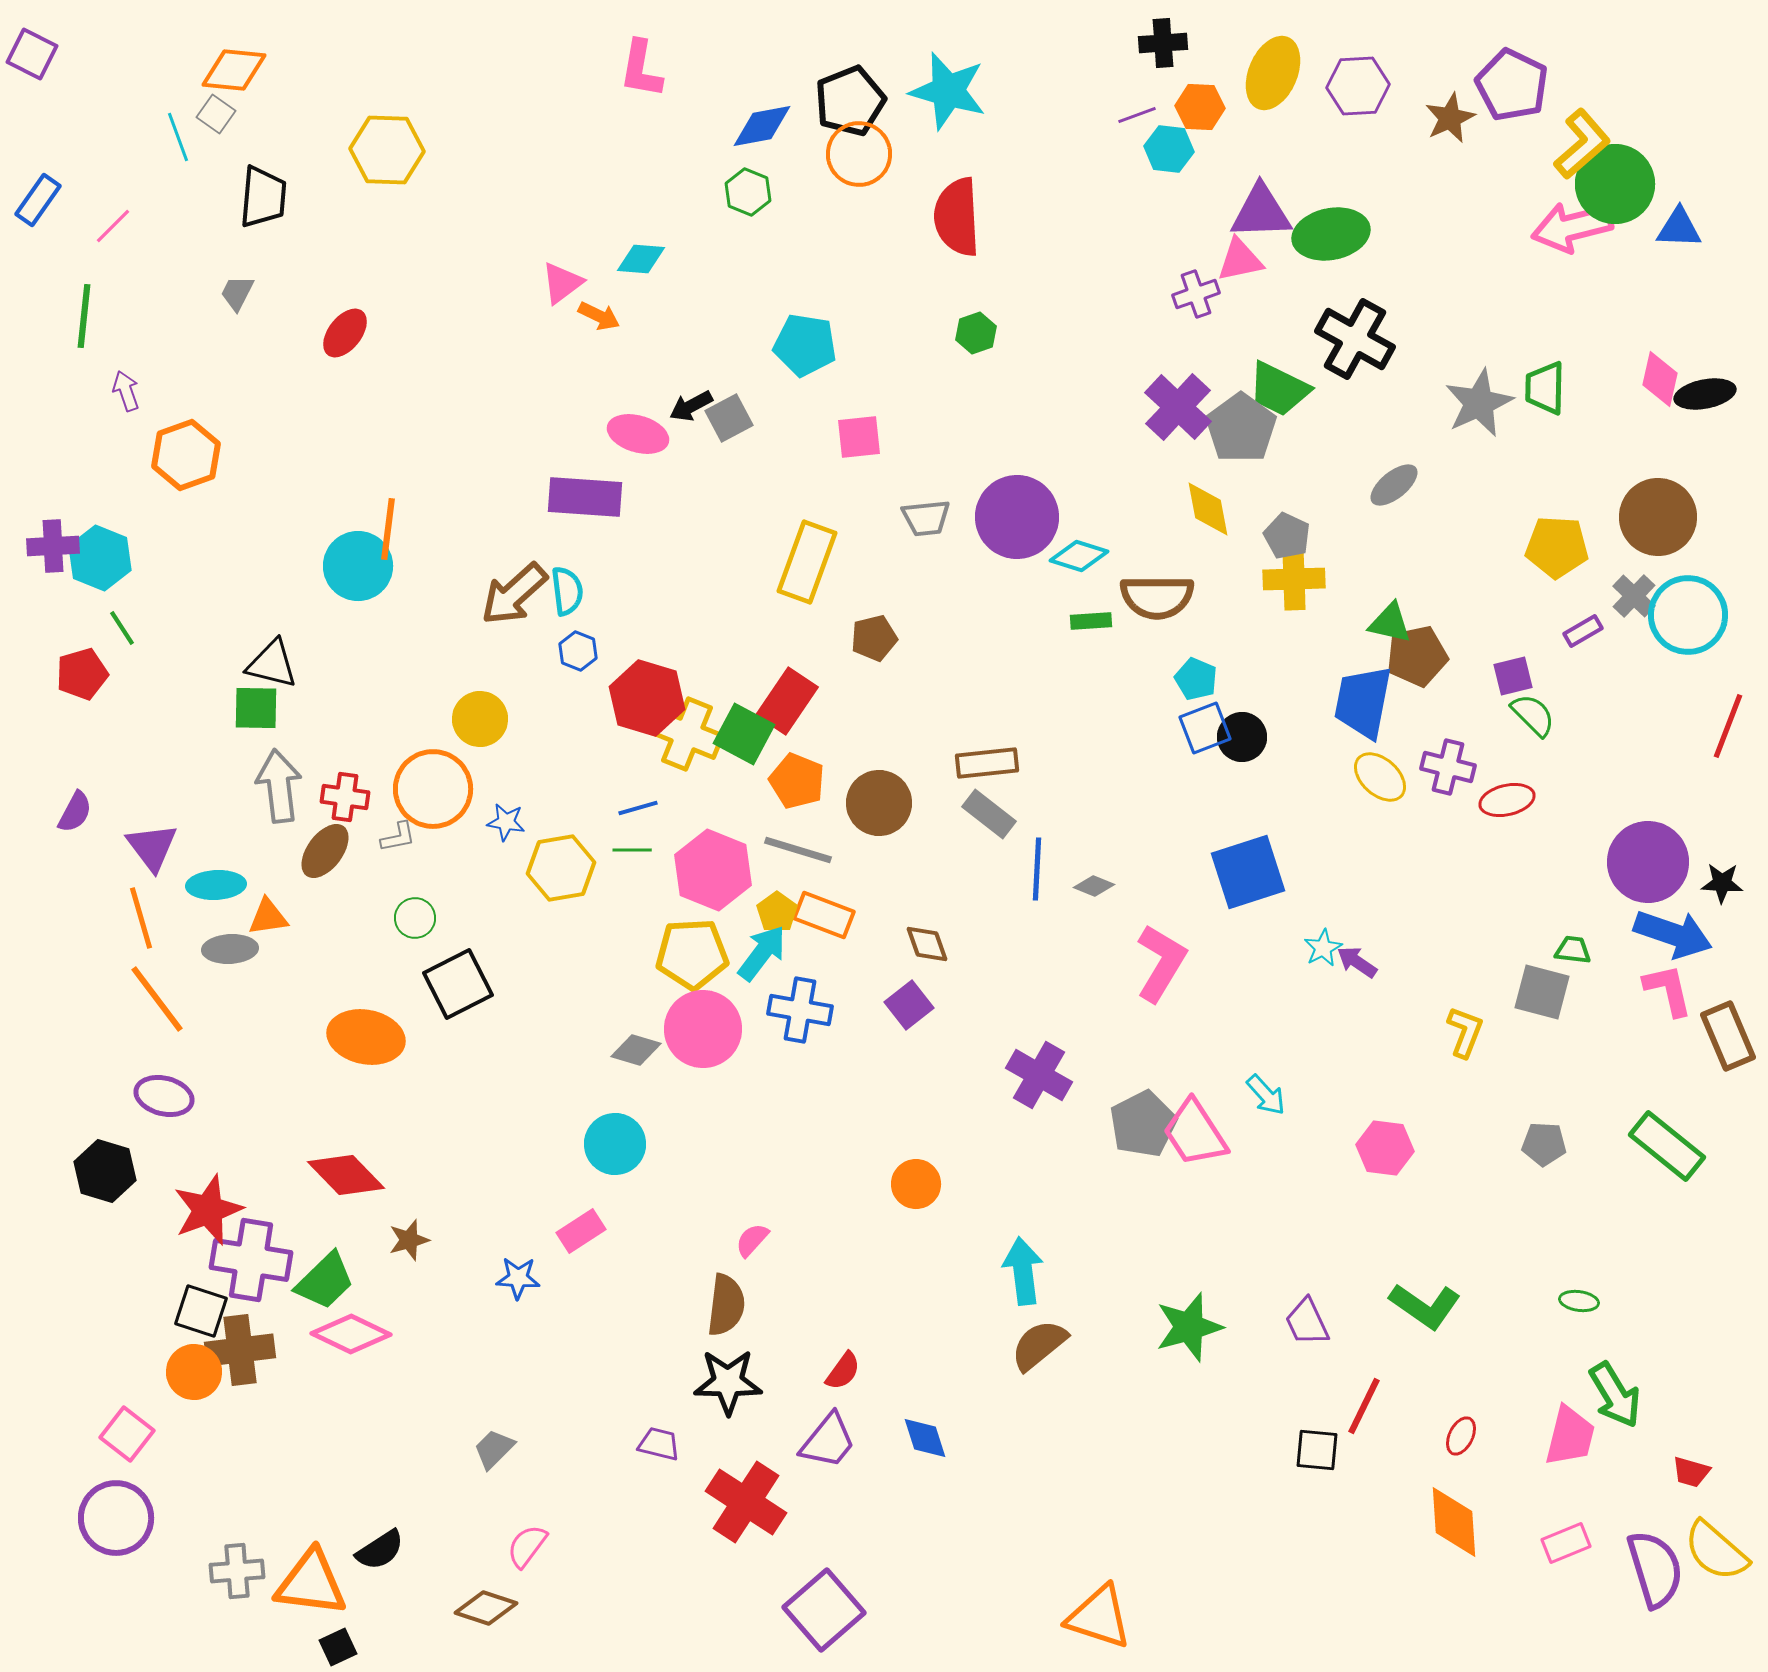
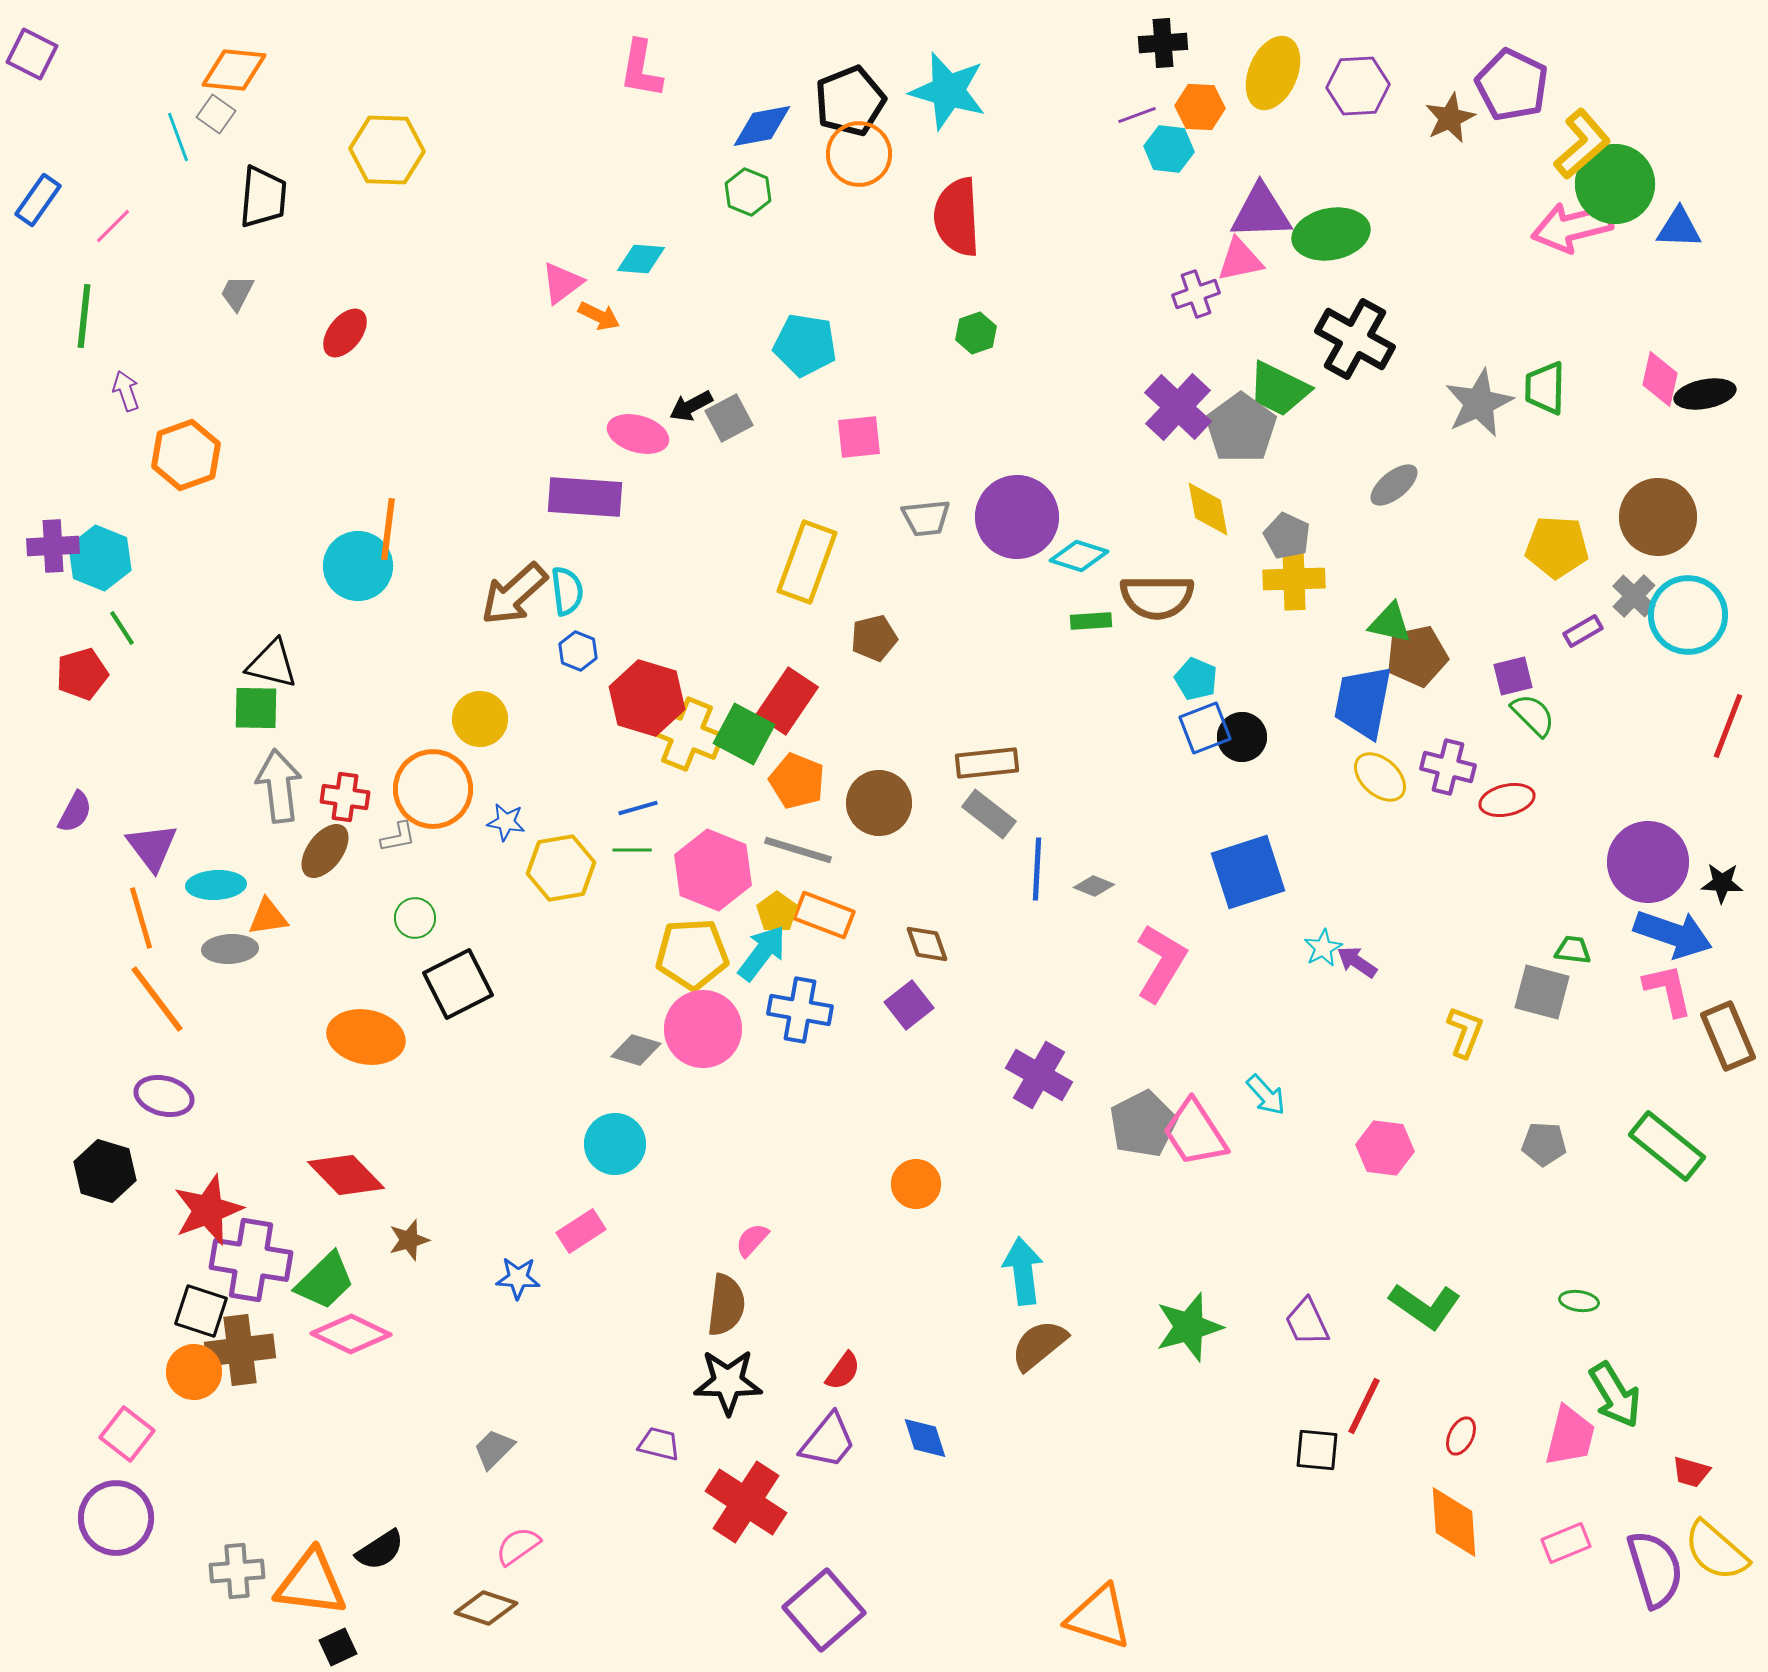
pink semicircle at (527, 1546): moved 9 px left; rotated 18 degrees clockwise
